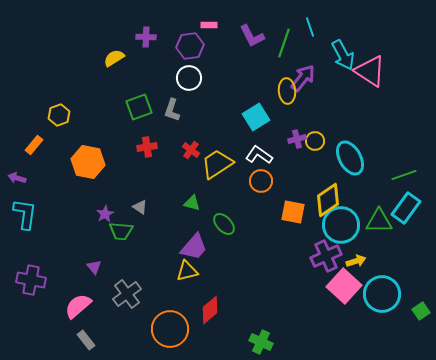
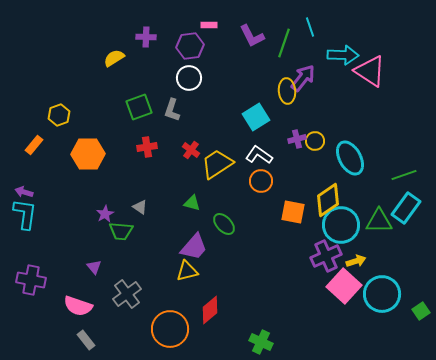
cyan arrow at (343, 55): rotated 60 degrees counterclockwise
orange hexagon at (88, 162): moved 8 px up; rotated 12 degrees counterclockwise
purple arrow at (17, 178): moved 7 px right, 14 px down
pink semicircle at (78, 306): rotated 120 degrees counterclockwise
